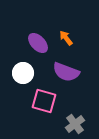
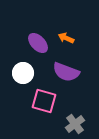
orange arrow: rotated 28 degrees counterclockwise
